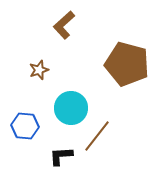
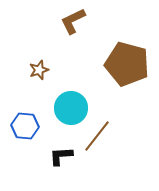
brown L-shape: moved 9 px right, 4 px up; rotated 16 degrees clockwise
